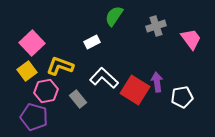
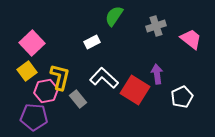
pink trapezoid: rotated 15 degrees counterclockwise
yellow L-shape: moved 11 px down; rotated 84 degrees clockwise
purple arrow: moved 8 px up
white pentagon: rotated 15 degrees counterclockwise
purple pentagon: rotated 12 degrees counterclockwise
